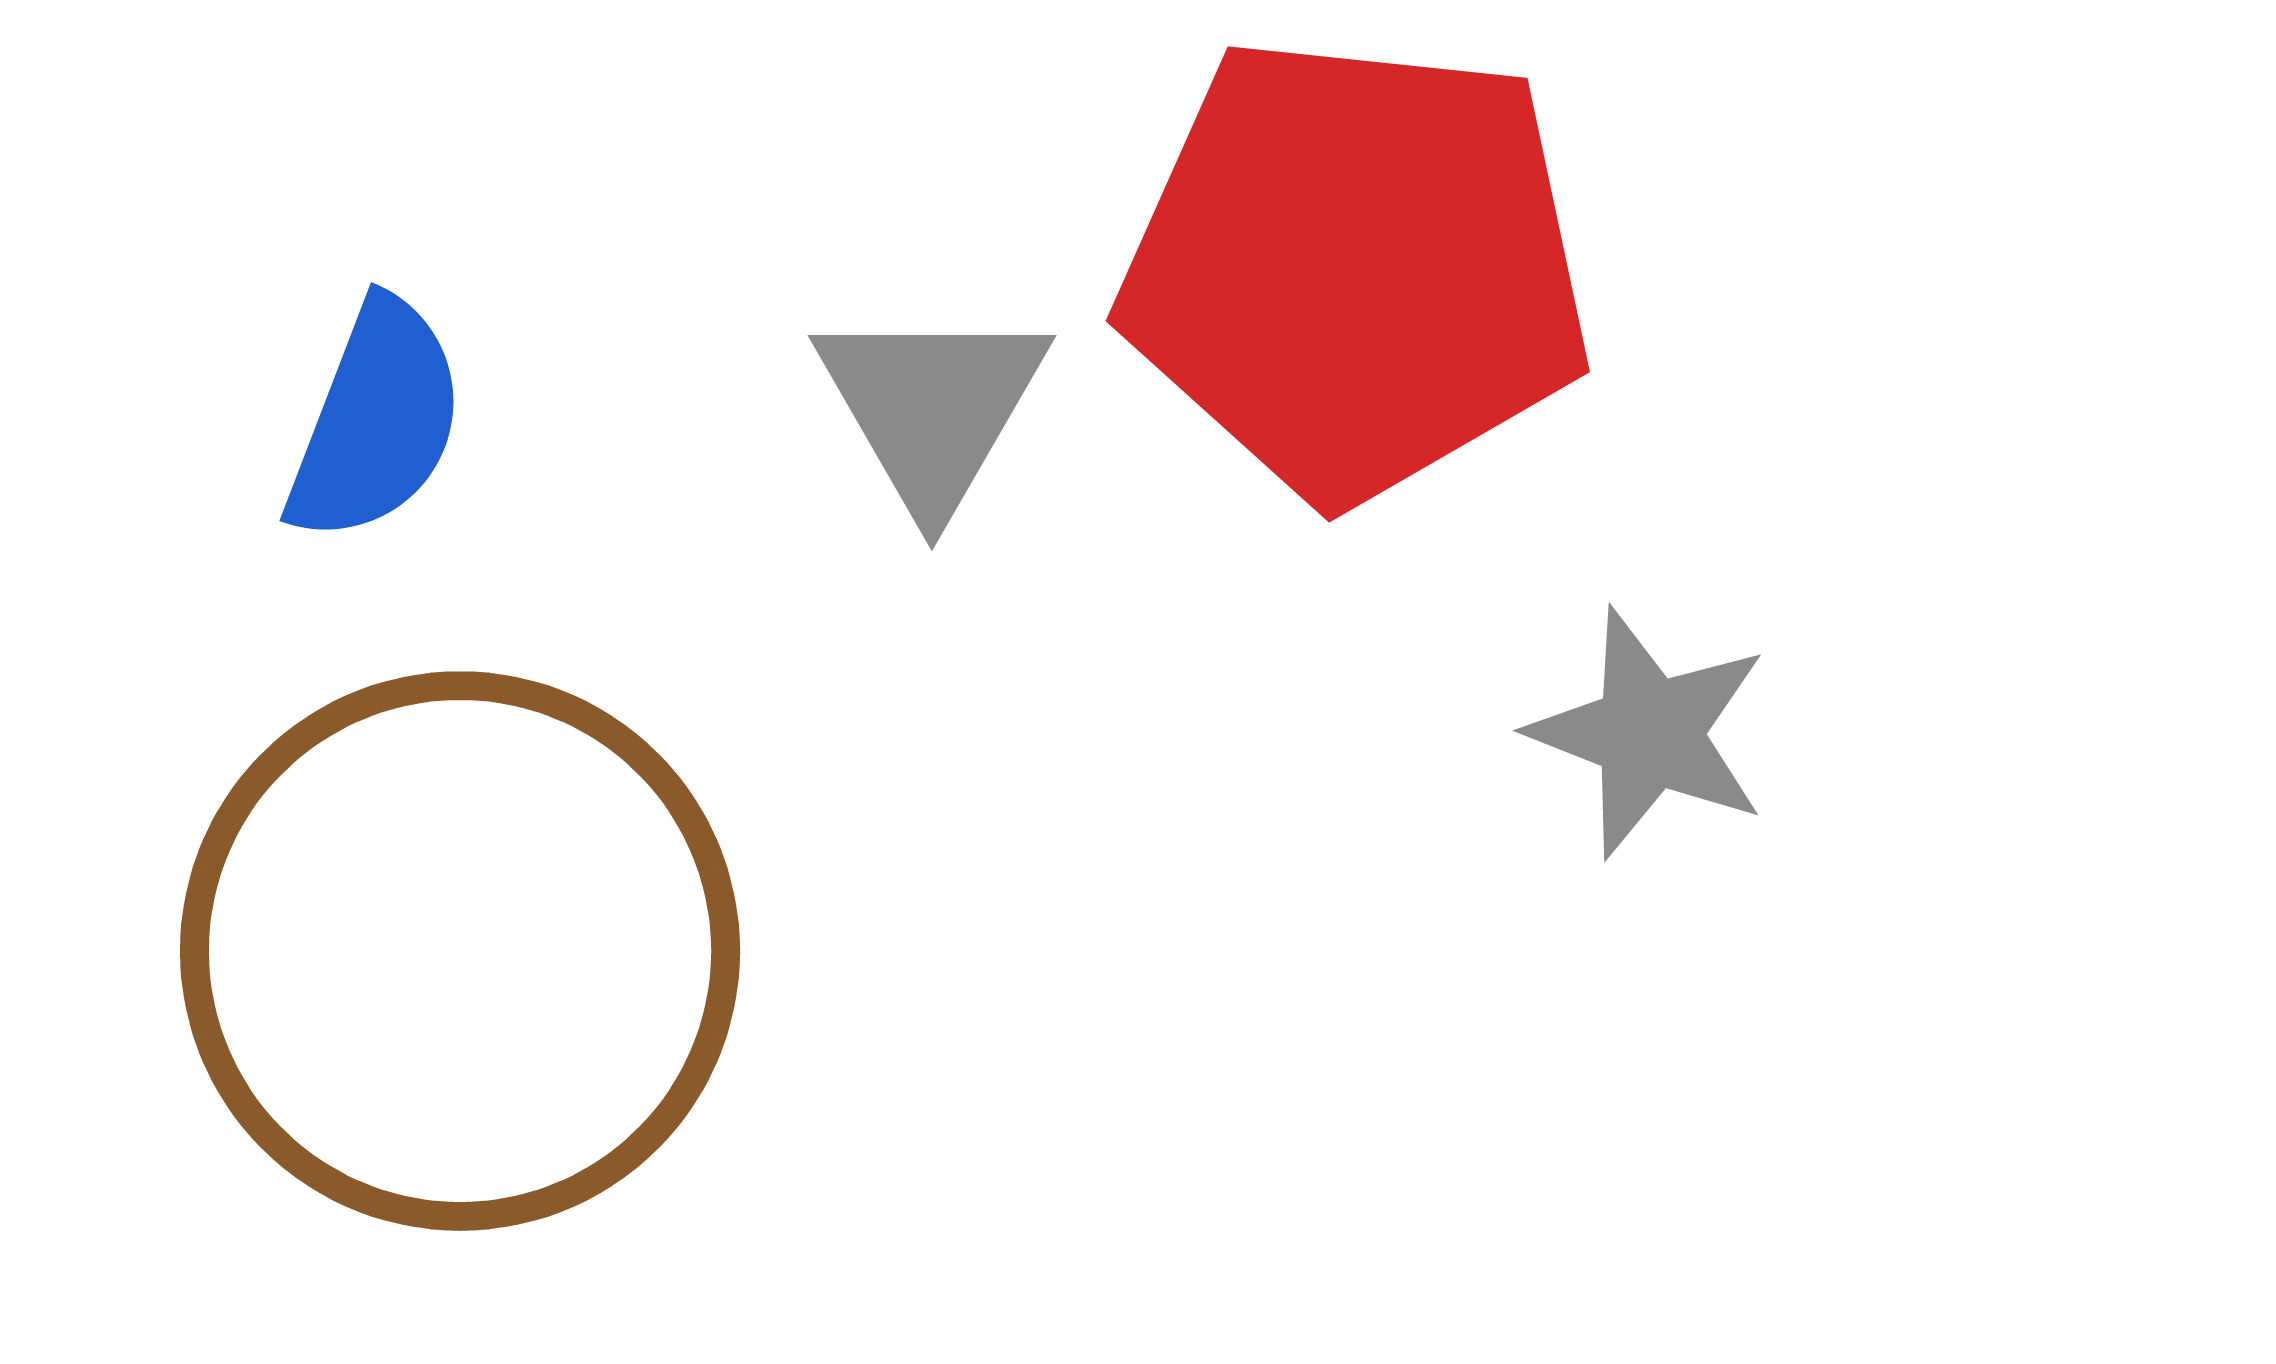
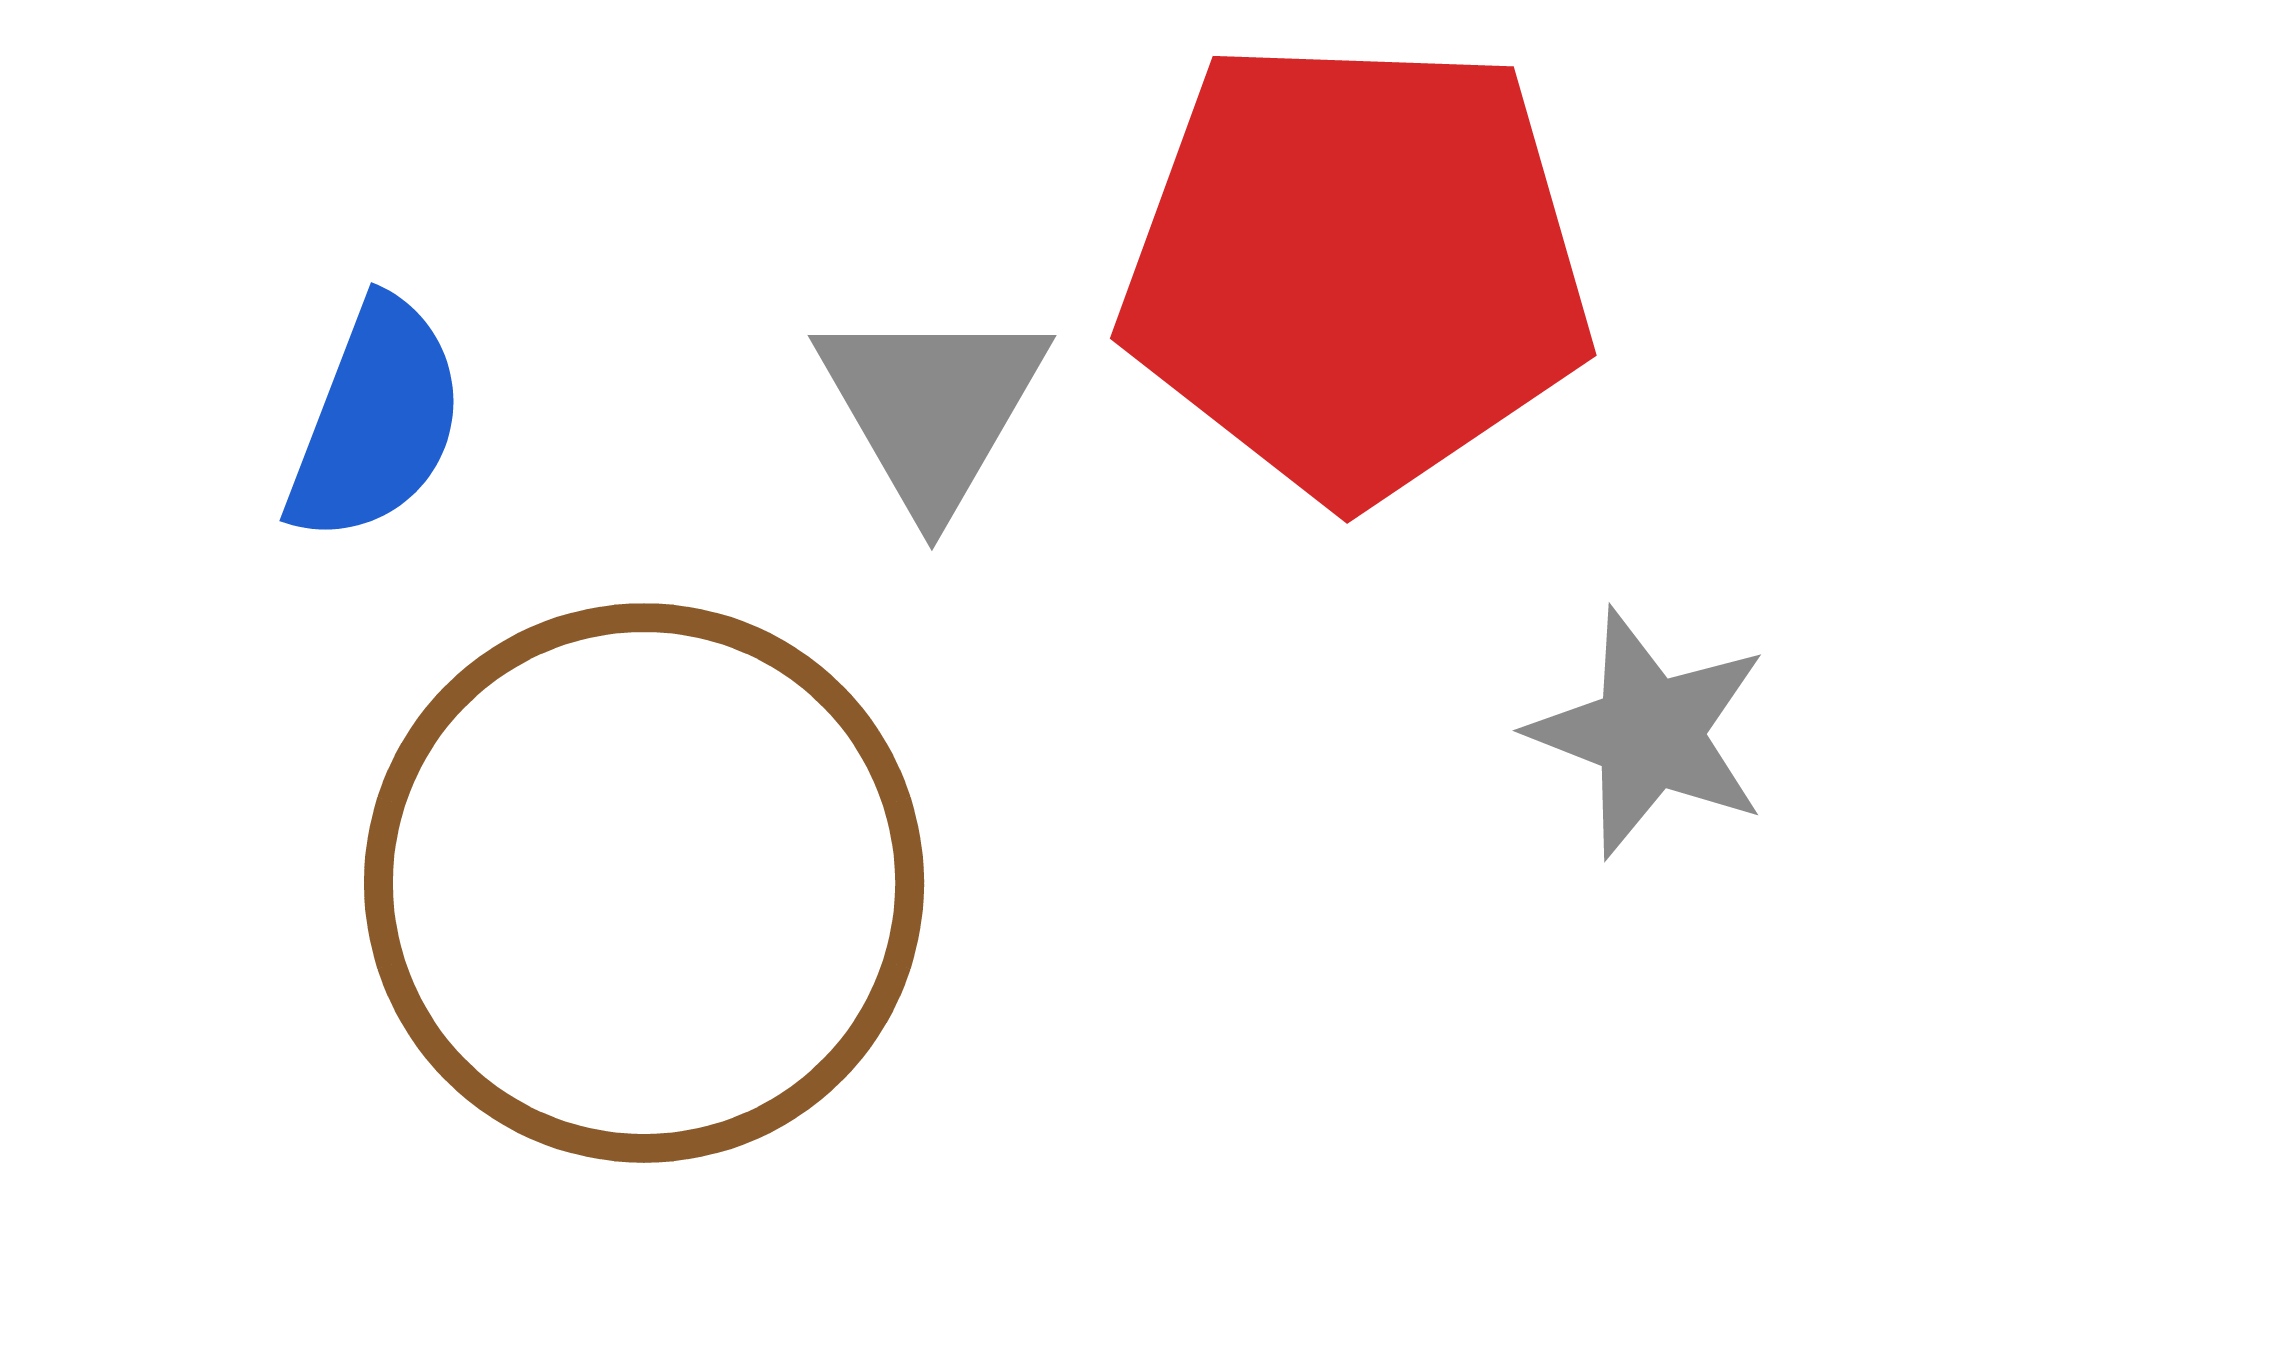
red pentagon: rotated 4 degrees counterclockwise
brown circle: moved 184 px right, 68 px up
